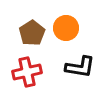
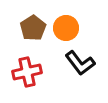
brown pentagon: moved 1 px right, 5 px up
black L-shape: moved 4 px up; rotated 44 degrees clockwise
